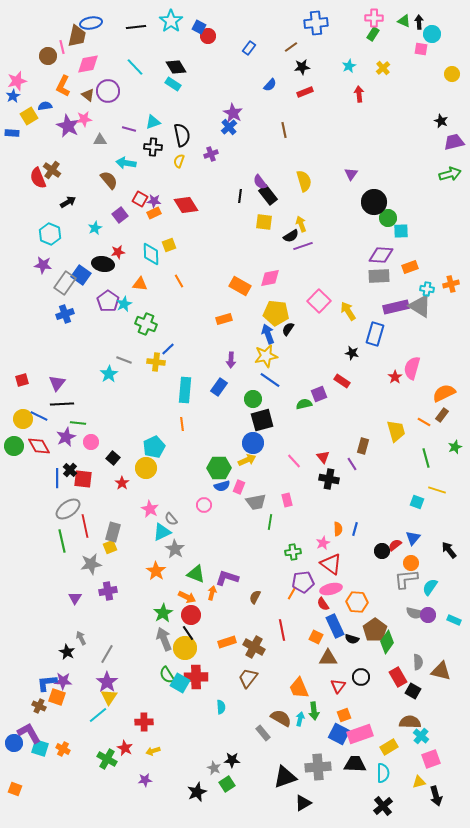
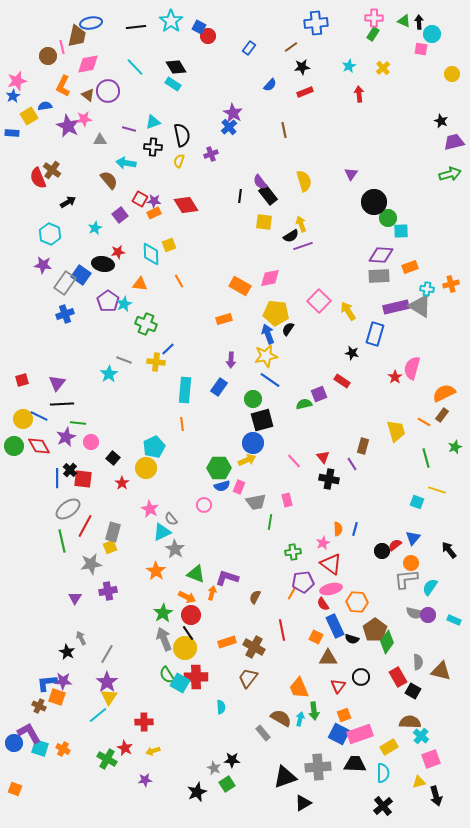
red line at (85, 526): rotated 40 degrees clockwise
